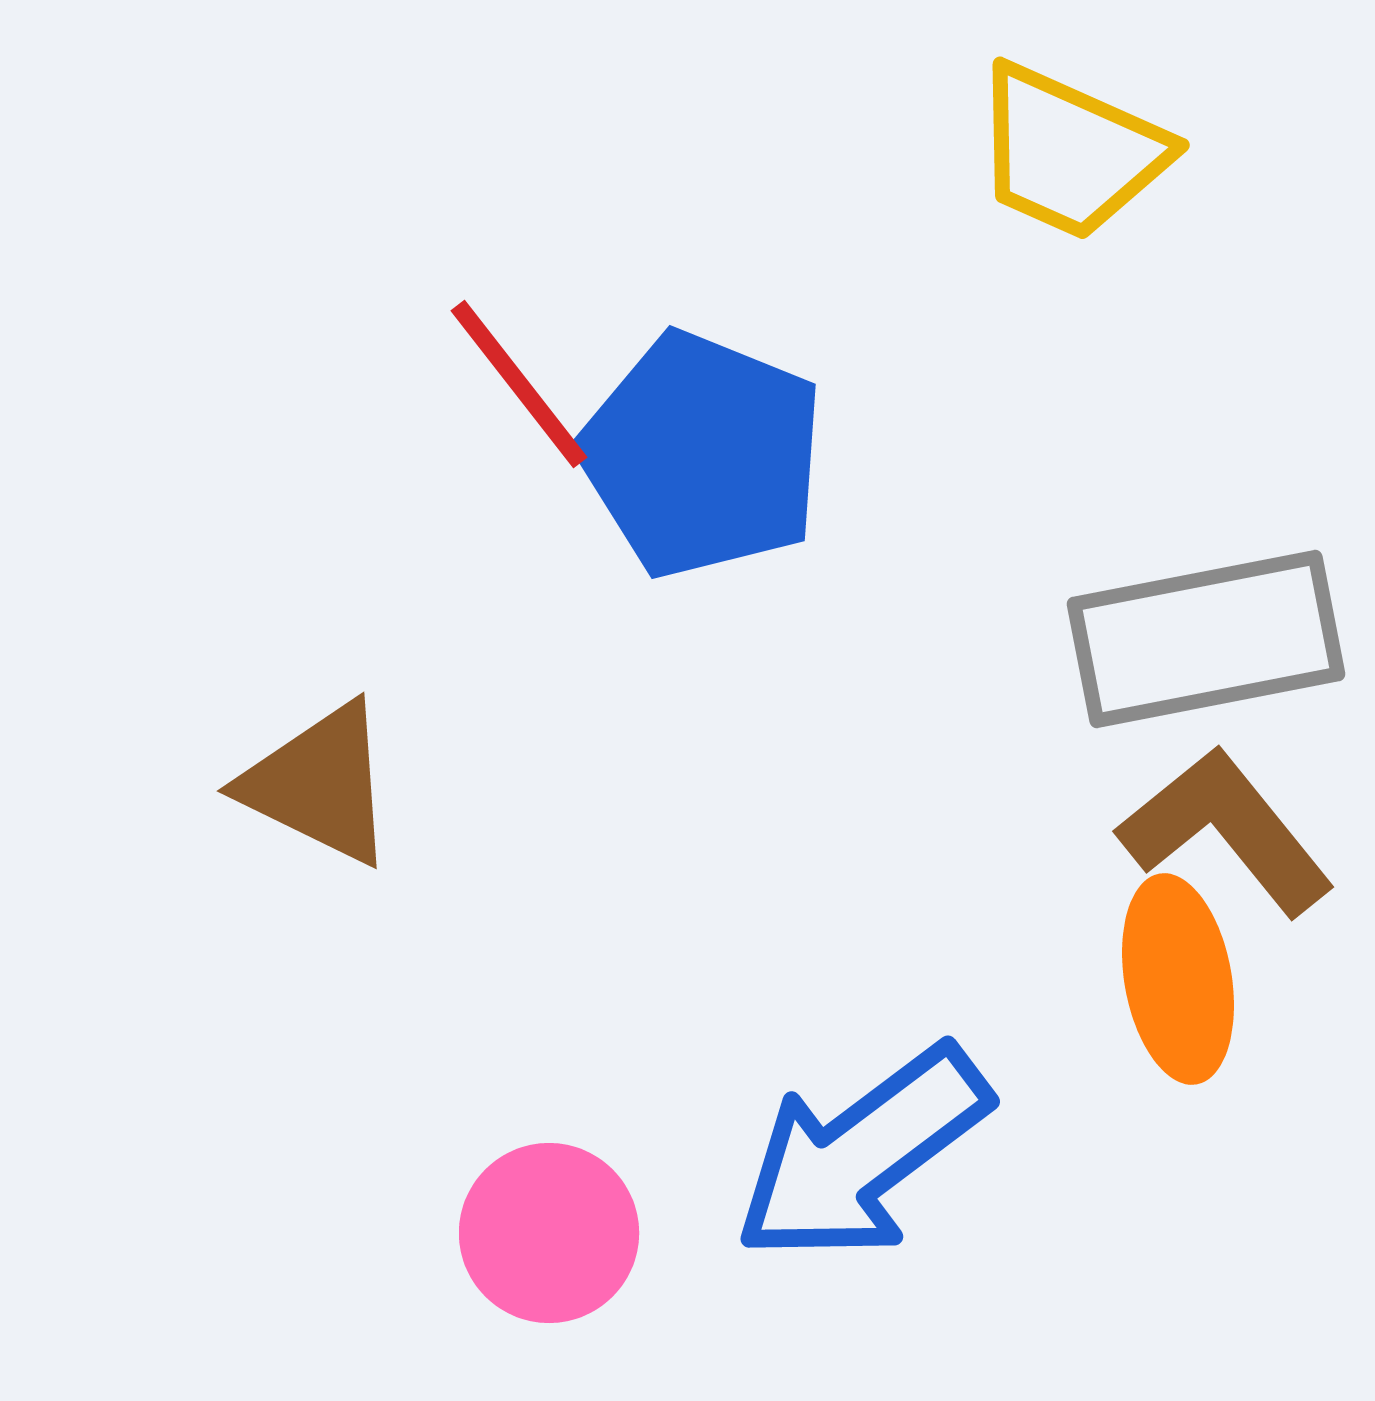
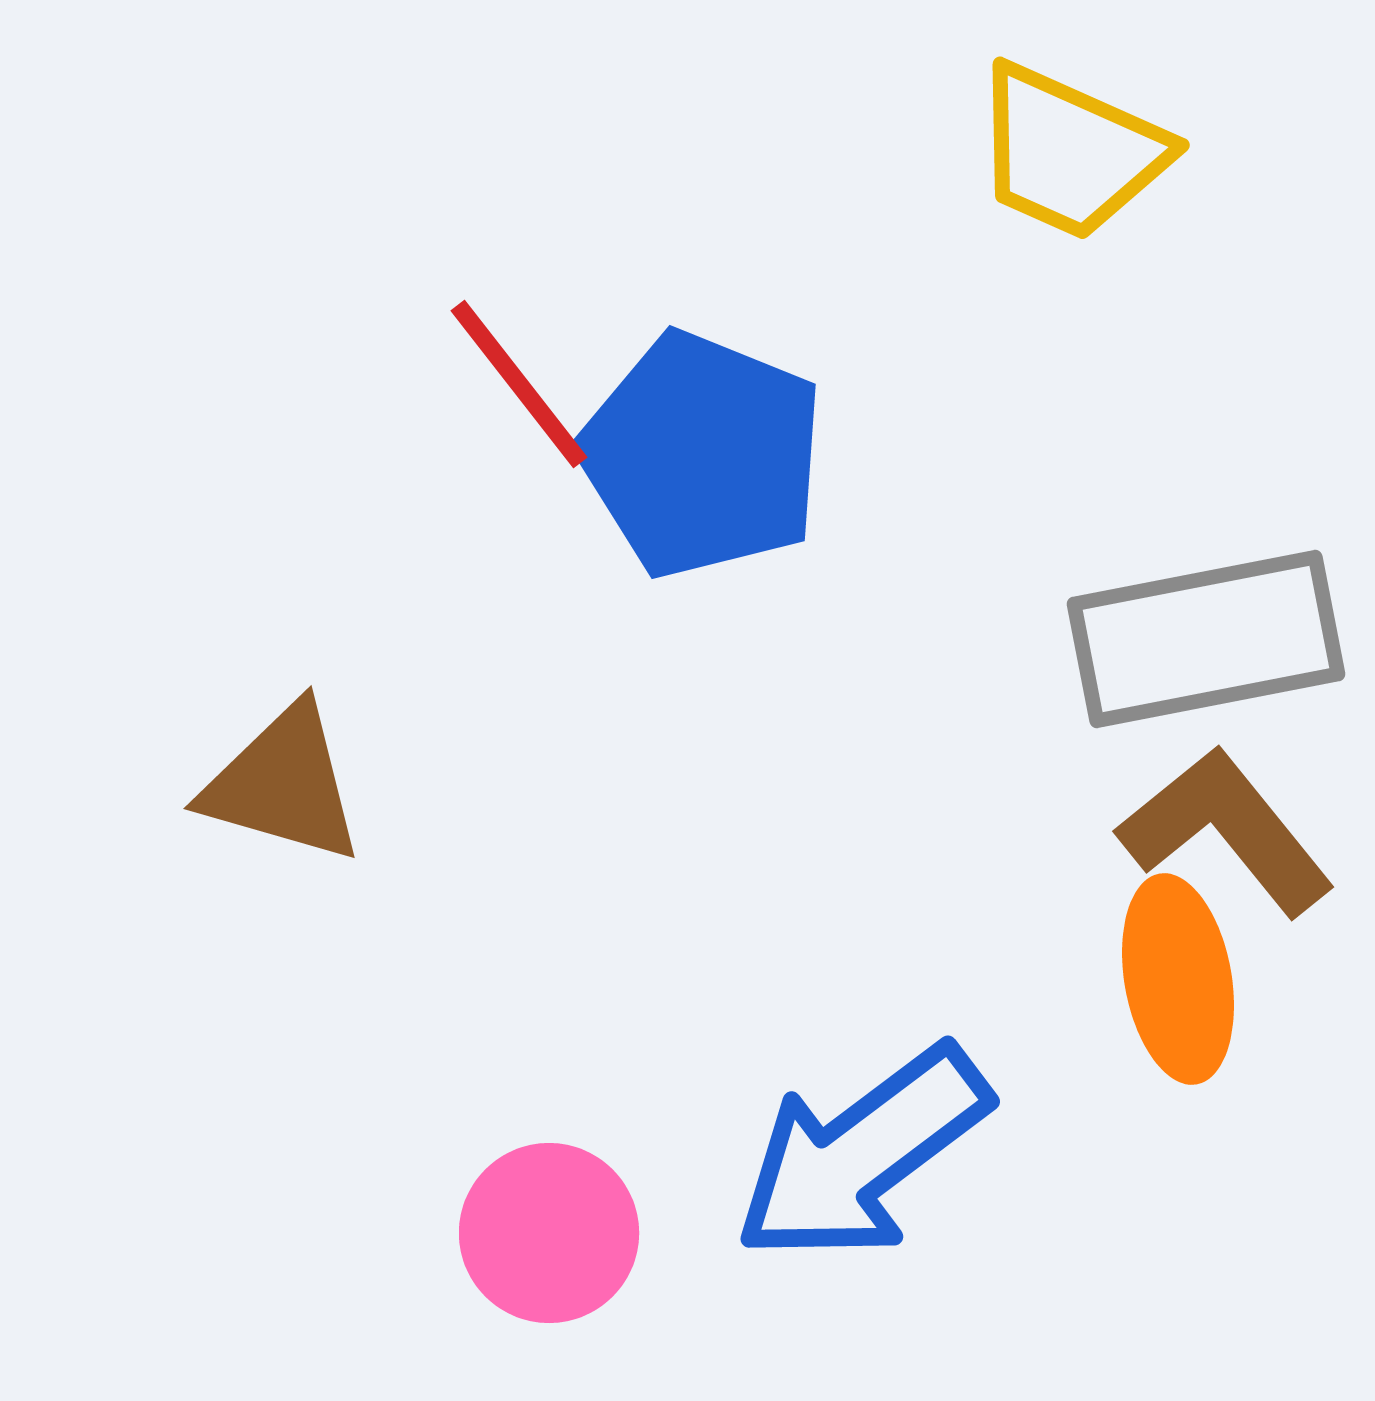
brown triangle: moved 36 px left; rotated 10 degrees counterclockwise
